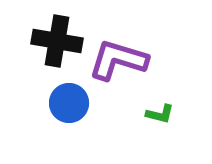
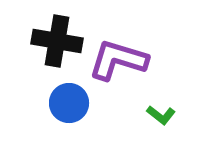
green L-shape: moved 1 px right, 1 px down; rotated 24 degrees clockwise
